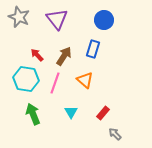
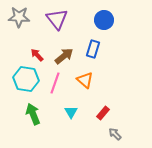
gray star: rotated 20 degrees counterclockwise
brown arrow: rotated 18 degrees clockwise
